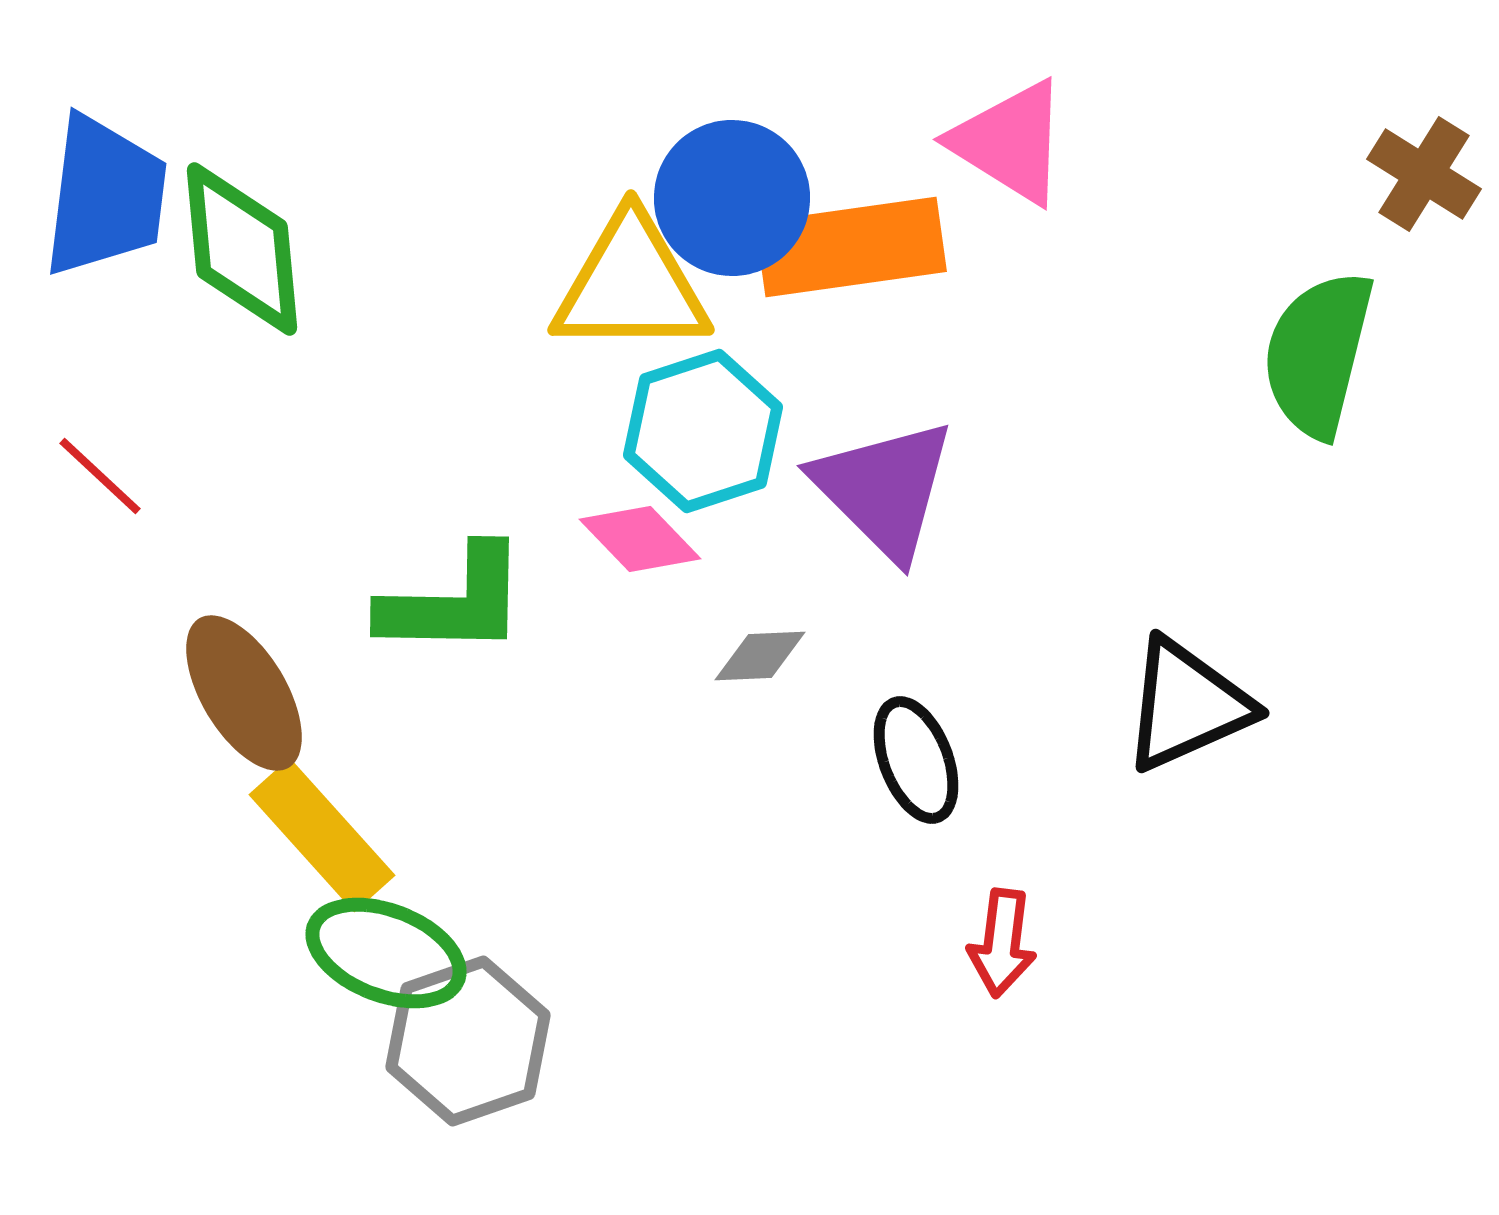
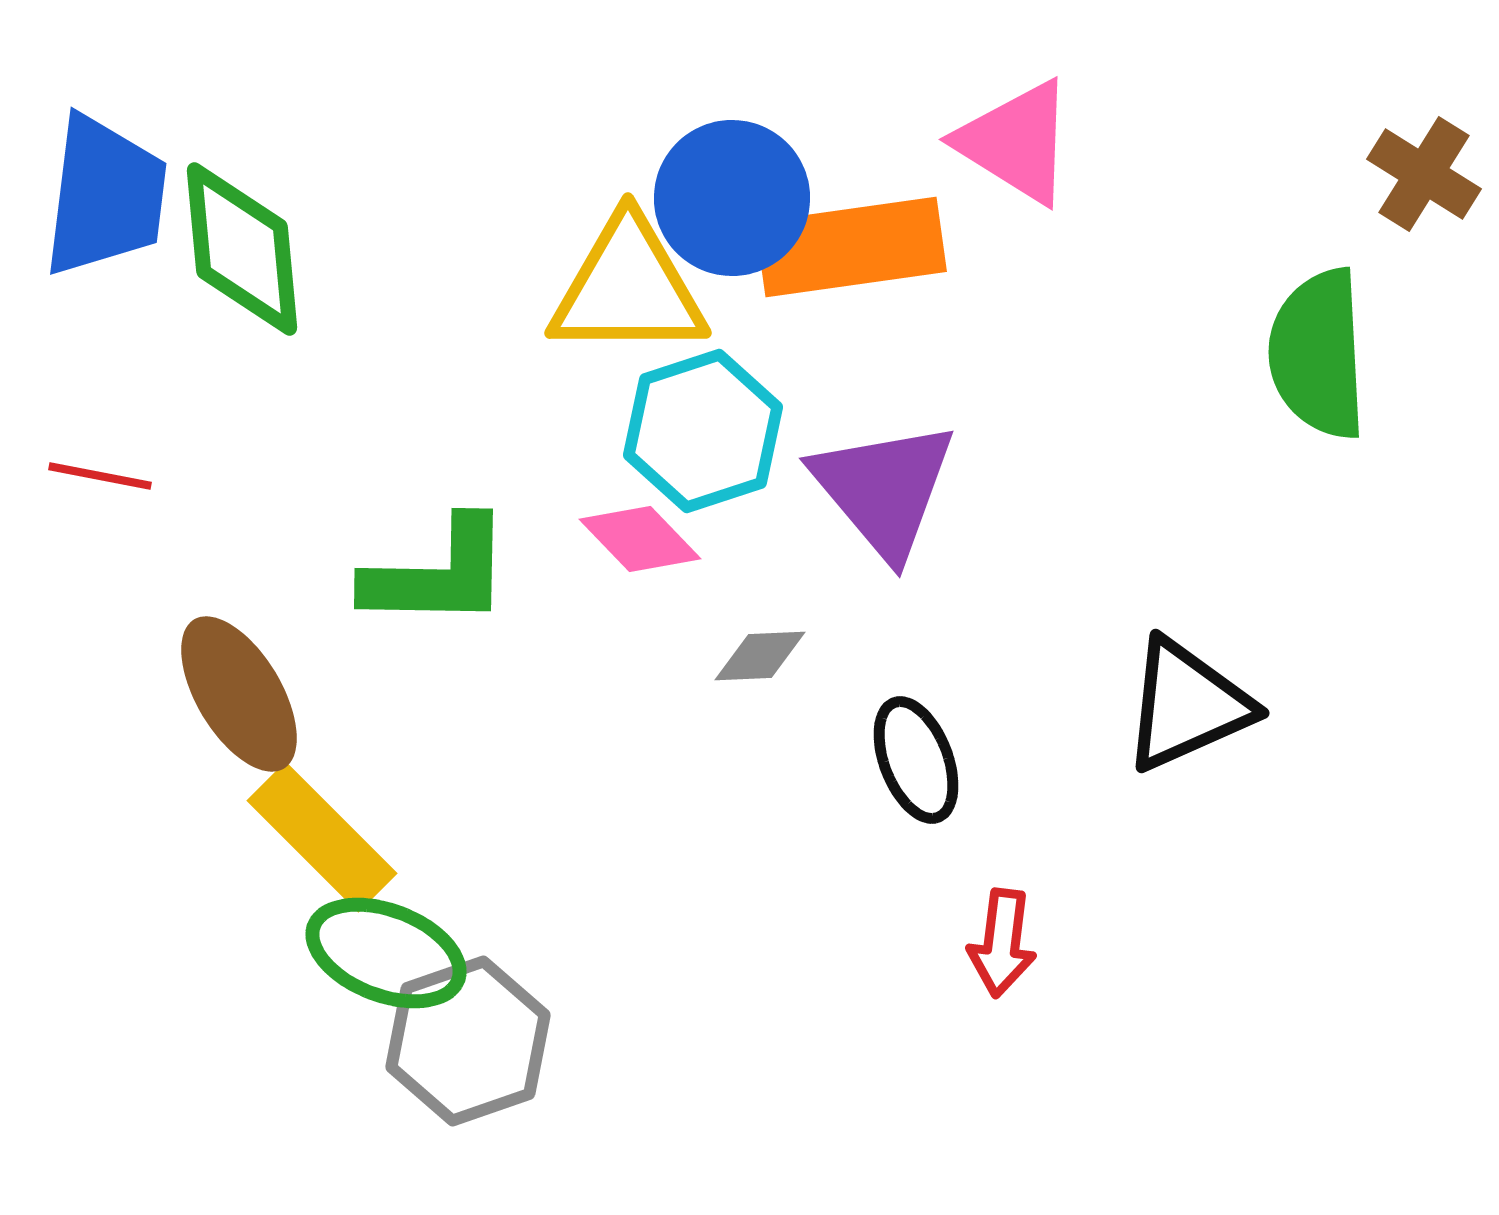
pink triangle: moved 6 px right
yellow triangle: moved 3 px left, 3 px down
green semicircle: rotated 17 degrees counterclockwise
red line: rotated 32 degrees counterclockwise
purple triangle: rotated 5 degrees clockwise
green L-shape: moved 16 px left, 28 px up
brown ellipse: moved 5 px left, 1 px down
yellow rectangle: moved 2 px down; rotated 3 degrees counterclockwise
